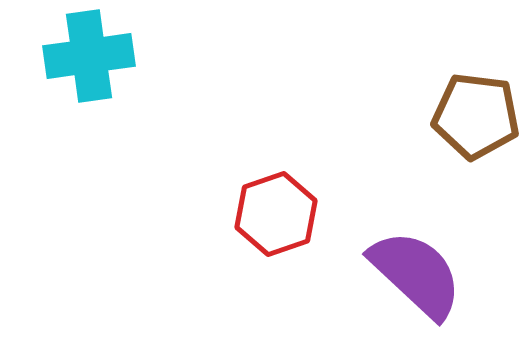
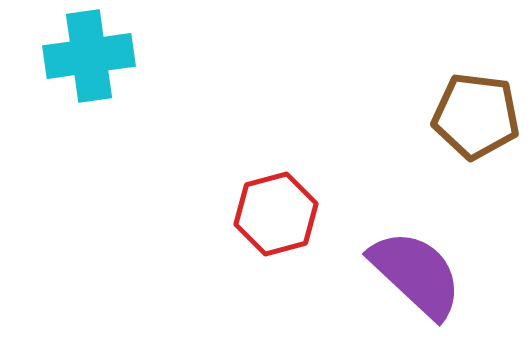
red hexagon: rotated 4 degrees clockwise
